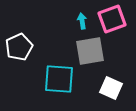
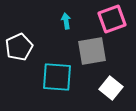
cyan arrow: moved 16 px left
gray square: moved 2 px right
cyan square: moved 2 px left, 2 px up
white square: rotated 15 degrees clockwise
